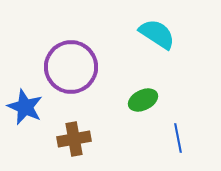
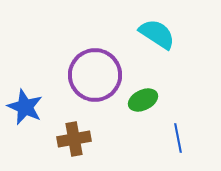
purple circle: moved 24 px right, 8 px down
